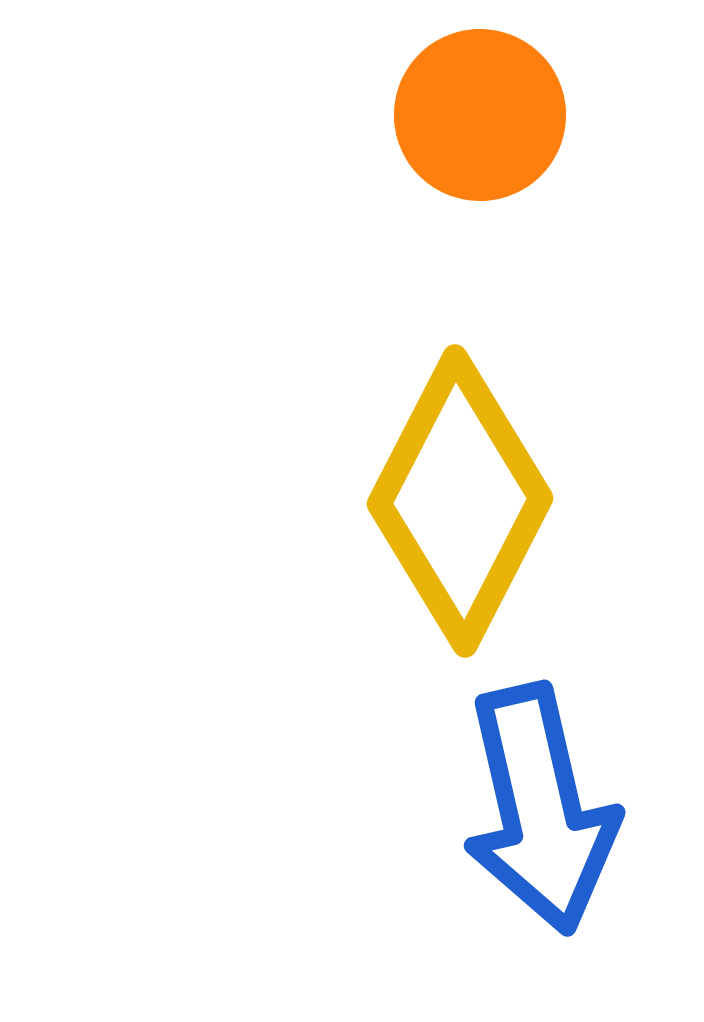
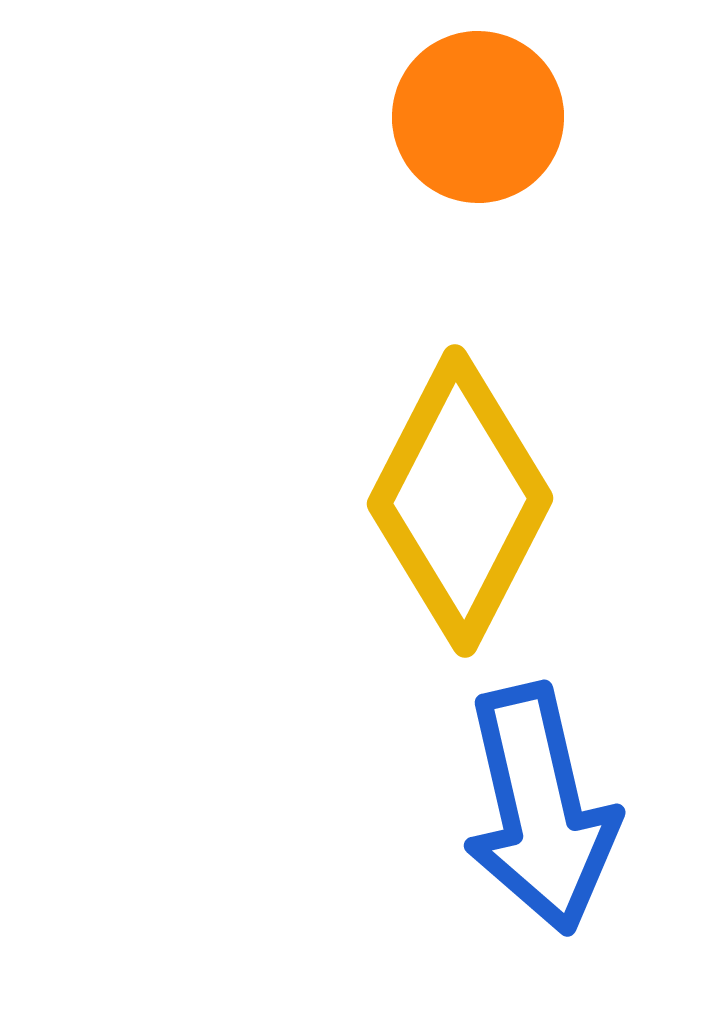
orange circle: moved 2 px left, 2 px down
